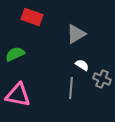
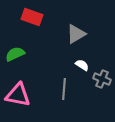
gray line: moved 7 px left, 1 px down
